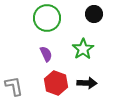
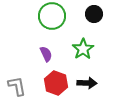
green circle: moved 5 px right, 2 px up
gray L-shape: moved 3 px right
